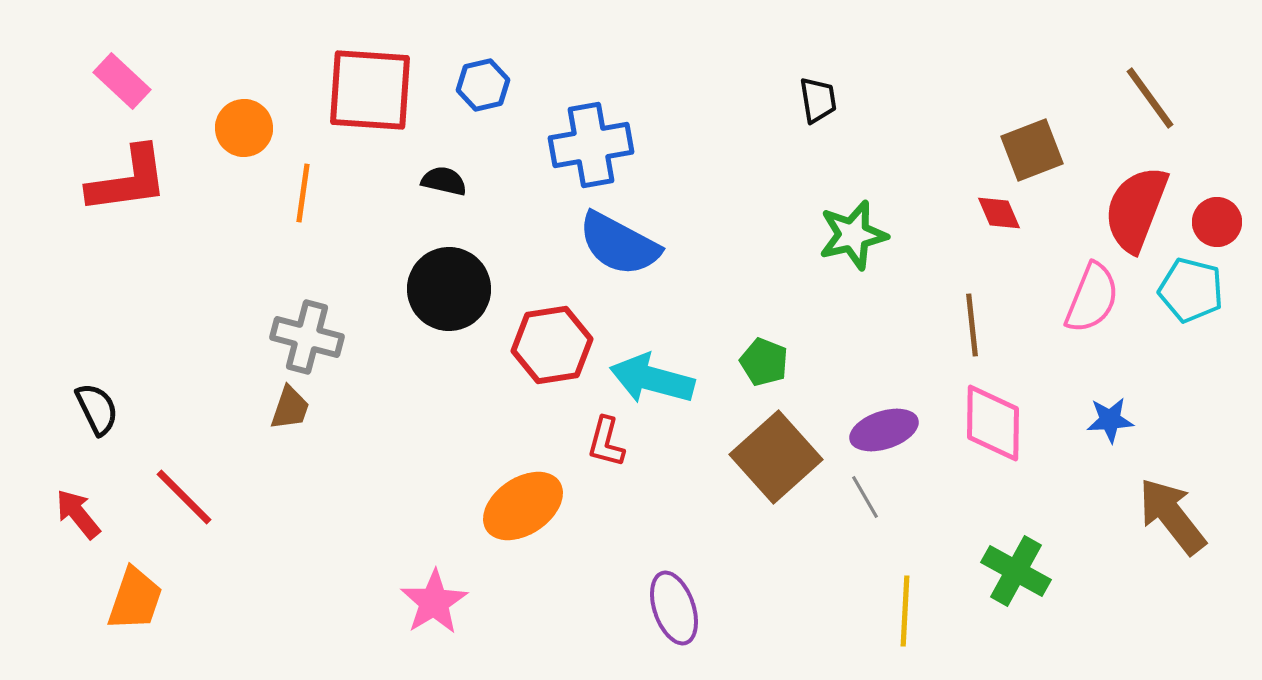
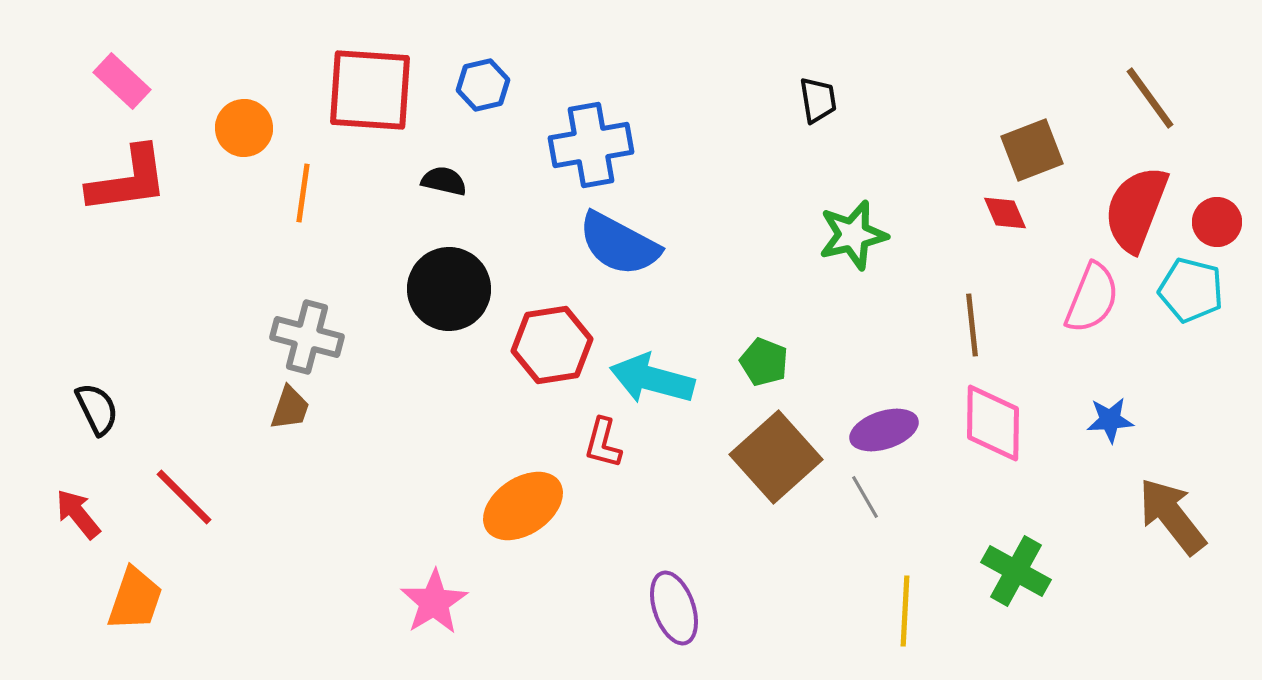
red diamond at (999, 213): moved 6 px right
red L-shape at (606, 442): moved 3 px left, 1 px down
